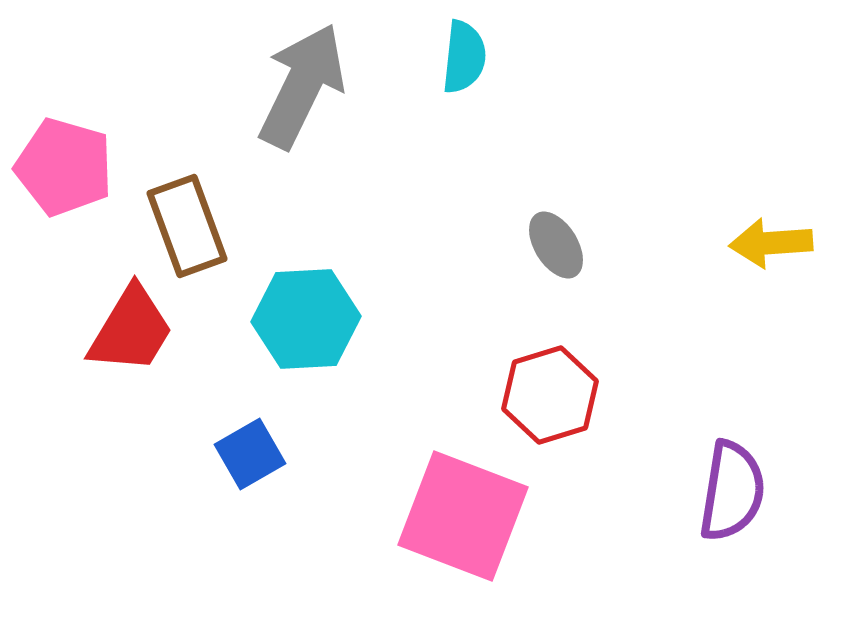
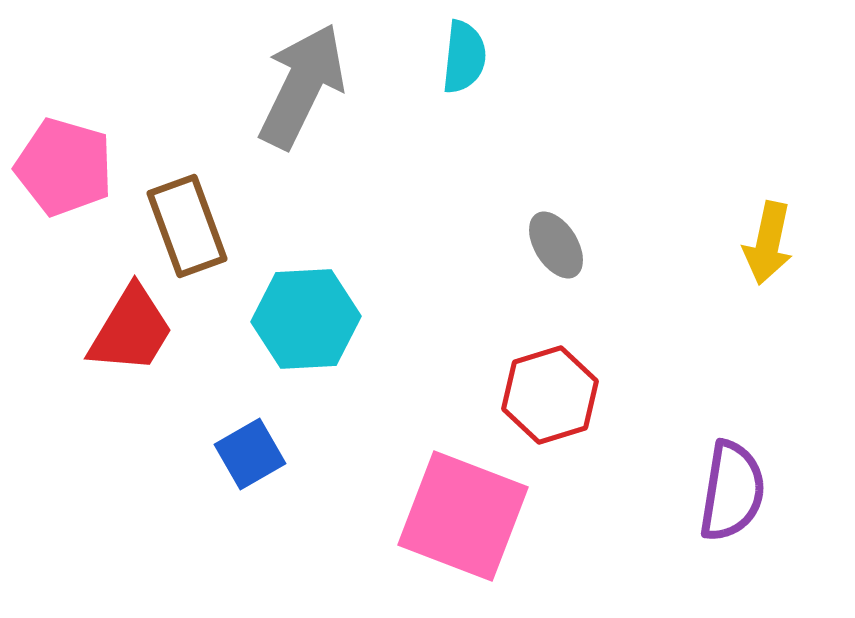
yellow arrow: moved 3 px left; rotated 74 degrees counterclockwise
